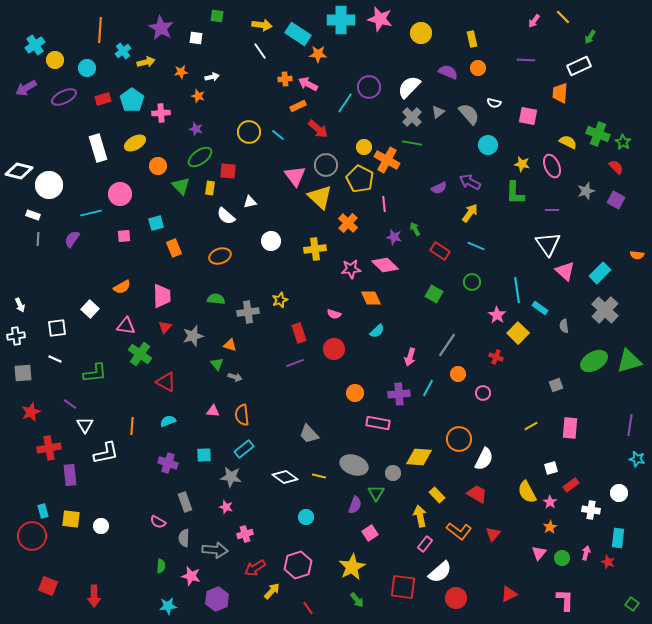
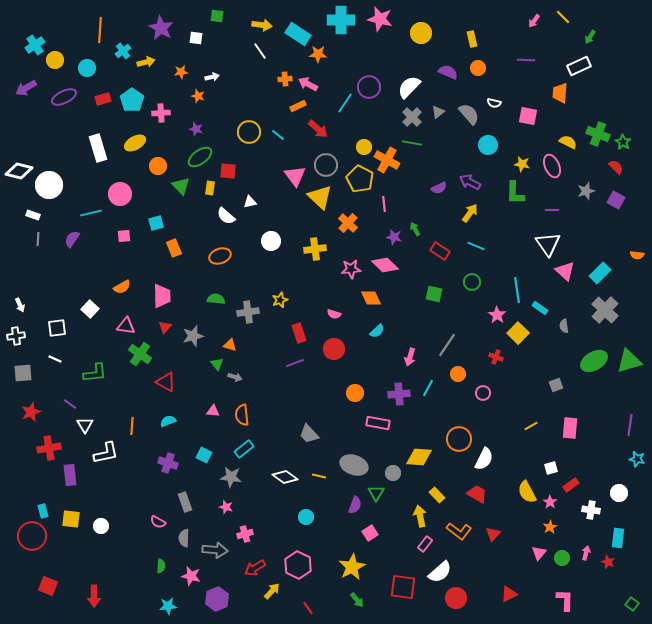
green square at (434, 294): rotated 18 degrees counterclockwise
cyan square at (204, 455): rotated 28 degrees clockwise
pink hexagon at (298, 565): rotated 16 degrees counterclockwise
